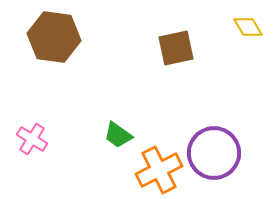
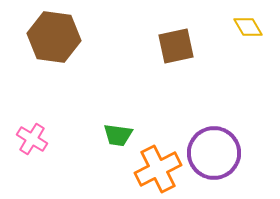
brown square: moved 2 px up
green trapezoid: rotated 28 degrees counterclockwise
orange cross: moved 1 px left, 1 px up
